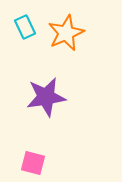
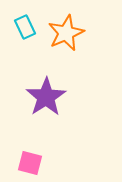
purple star: rotated 24 degrees counterclockwise
pink square: moved 3 px left
